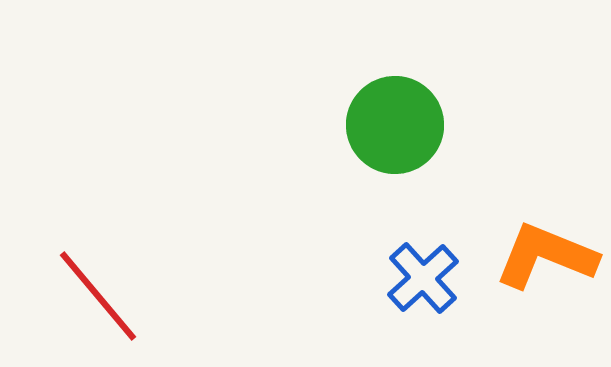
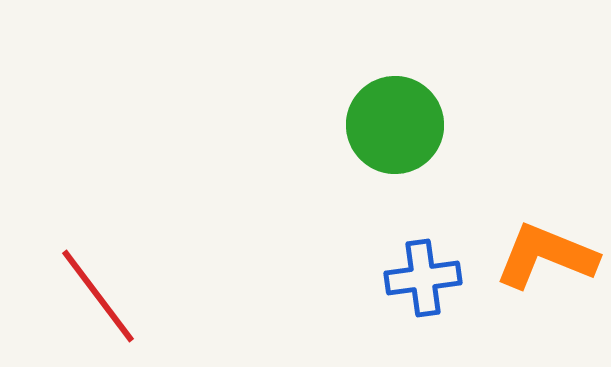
blue cross: rotated 34 degrees clockwise
red line: rotated 3 degrees clockwise
